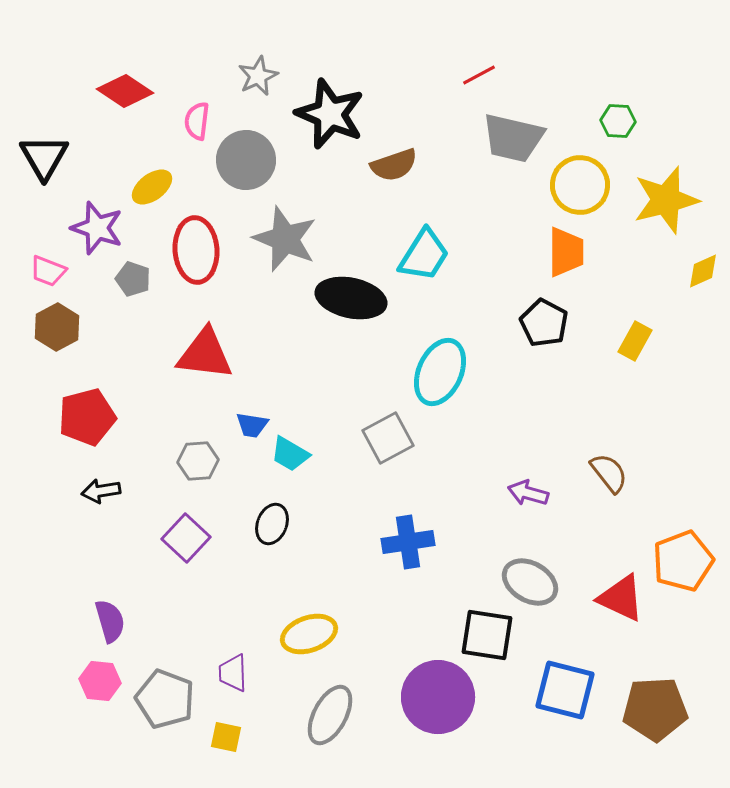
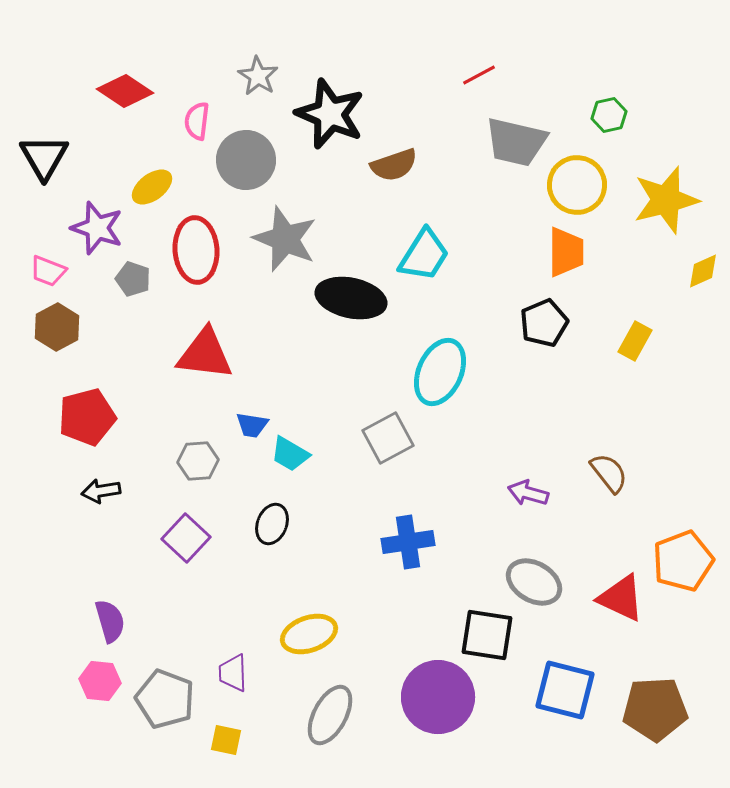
gray star at (258, 76): rotated 15 degrees counterclockwise
green hexagon at (618, 121): moved 9 px left, 6 px up; rotated 16 degrees counterclockwise
gray trapezoid at (513, 138): moved 3 px right, 4 px down
yellow circle at (580, 185): moved 3 px left
black pentagon at (544, 323): rotated 21 degrees clockwise
gray ellipse at (530, 582): moved 4 px right
yellow square at (226, 737): moved 3 px down
